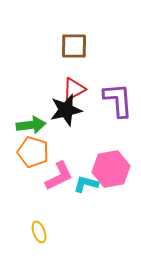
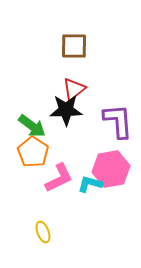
red triangle: rotated 10 degrees counterclockwise
purple L-shape: moved 21 px down
black star: rotated 12 degrees clockwise
green arrow: moved 1 px right, 1 px down; rotated 44 degrees clockwise
orange pentagon: rotated 16 degrees clockwise
pink L-shape: moved 2 px down
cyan L-shape: moved 4 px right
yellow ellipse: moved 4 px right
